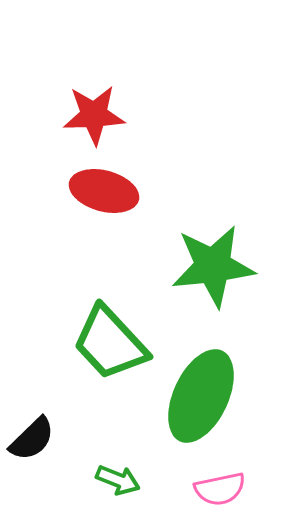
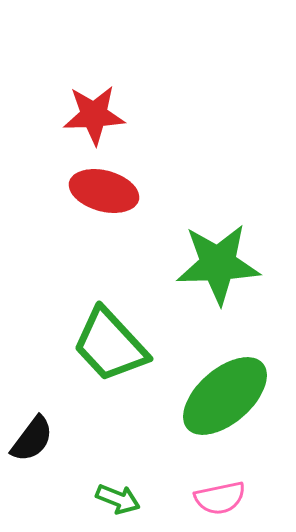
green star: moved 5 px right, 2 px up; rotated 4 degrees clockwise
green trapezoid: moved 2 px down
green ellipse: moved 24 px right; rotated 24 degrees clockwise
black semicircle: rotated 9 degrees counterclockwise
green arrow: moved 19 px down
pink semicircle: moved 9 px down
